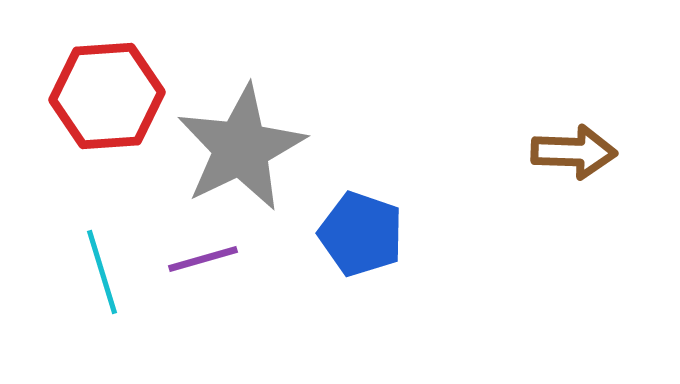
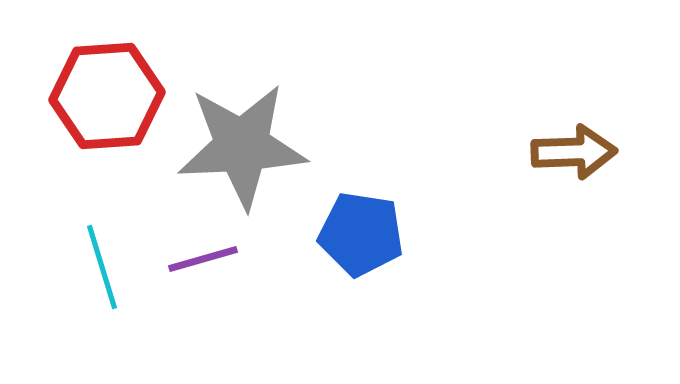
gray star: moved 1 px right, 2 px up; rotated 23 degrees clockwise
brown arrow: rotated 4 degrees counterclockwise
blue pentagon: rotated 10 degrees counterclockwise
cyan line: moved 5 px up
